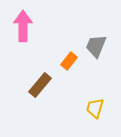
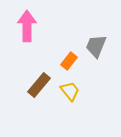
pink arrow: moved 4 px right
brown rectangle: moved 1 px left
yellow trapezoid: moved 25 px left, 17 px up; rotated 125 degrees clockwise
